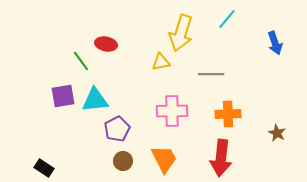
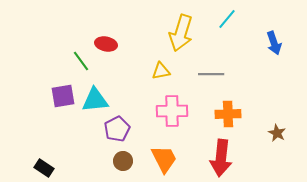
blue arrow: moved 1 px left
yellow triangle: moved 9 px down
